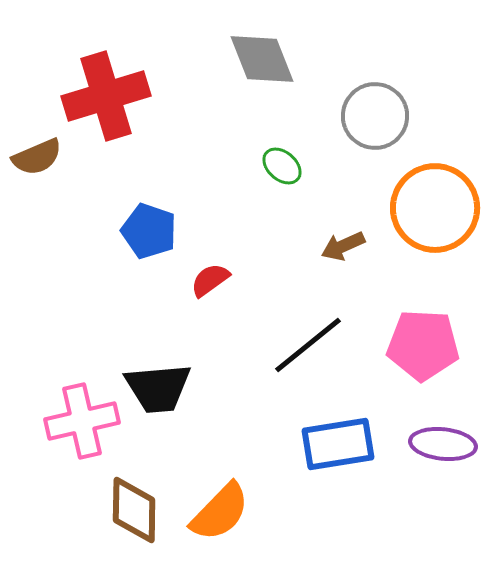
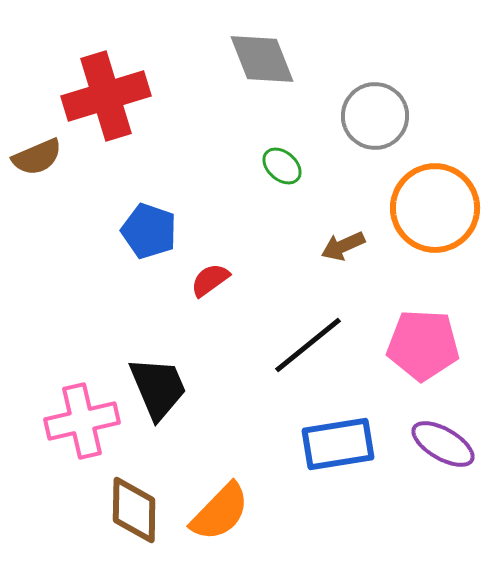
black trapezoid: rotated 108 degrees counterclockwise
purple ellipse: rotated 24 degrees clockwise
